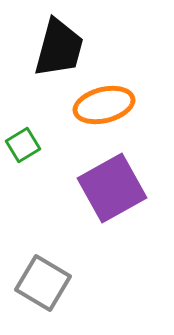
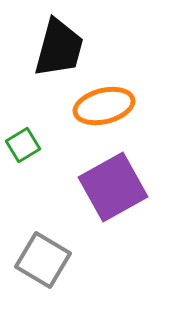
orange ellipse: moved 1 px down
purple square: moved 1 px right, 1 px up
gray square: moved 23 px up
